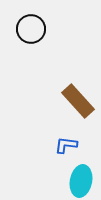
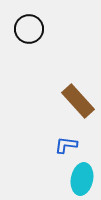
black circle: moved 2 px left
cyan ellipse: moved 1 px right, 2 px up
